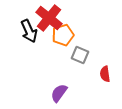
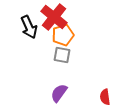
red cross: moved 5 px right, 1 px up
black arrow: moved 4 px up
gray square: moved 18 px left; rotated 12 degrees counterclockwise
red semicircle: moved 23 px down
